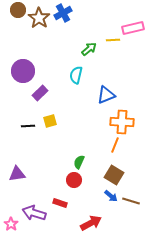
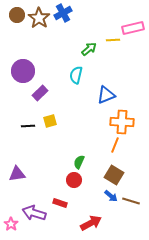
brown circle: moved 1 px left, 5 px down
